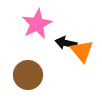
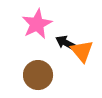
black arrow: rotated 15 degrees clockwise
brown circle: moved 10 px right
